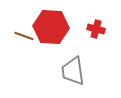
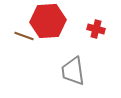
red hexagon: moved 3 px left, 6 px up; rotated 8 degrees counterclockwise
